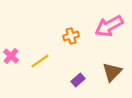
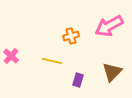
yellow line: moved 12 px right; rotated 48 degrees clockwise
purple rectangle: rotated 32 degrees counterclockwise
